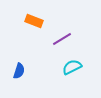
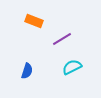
blue semicircle: moved 8 px right
